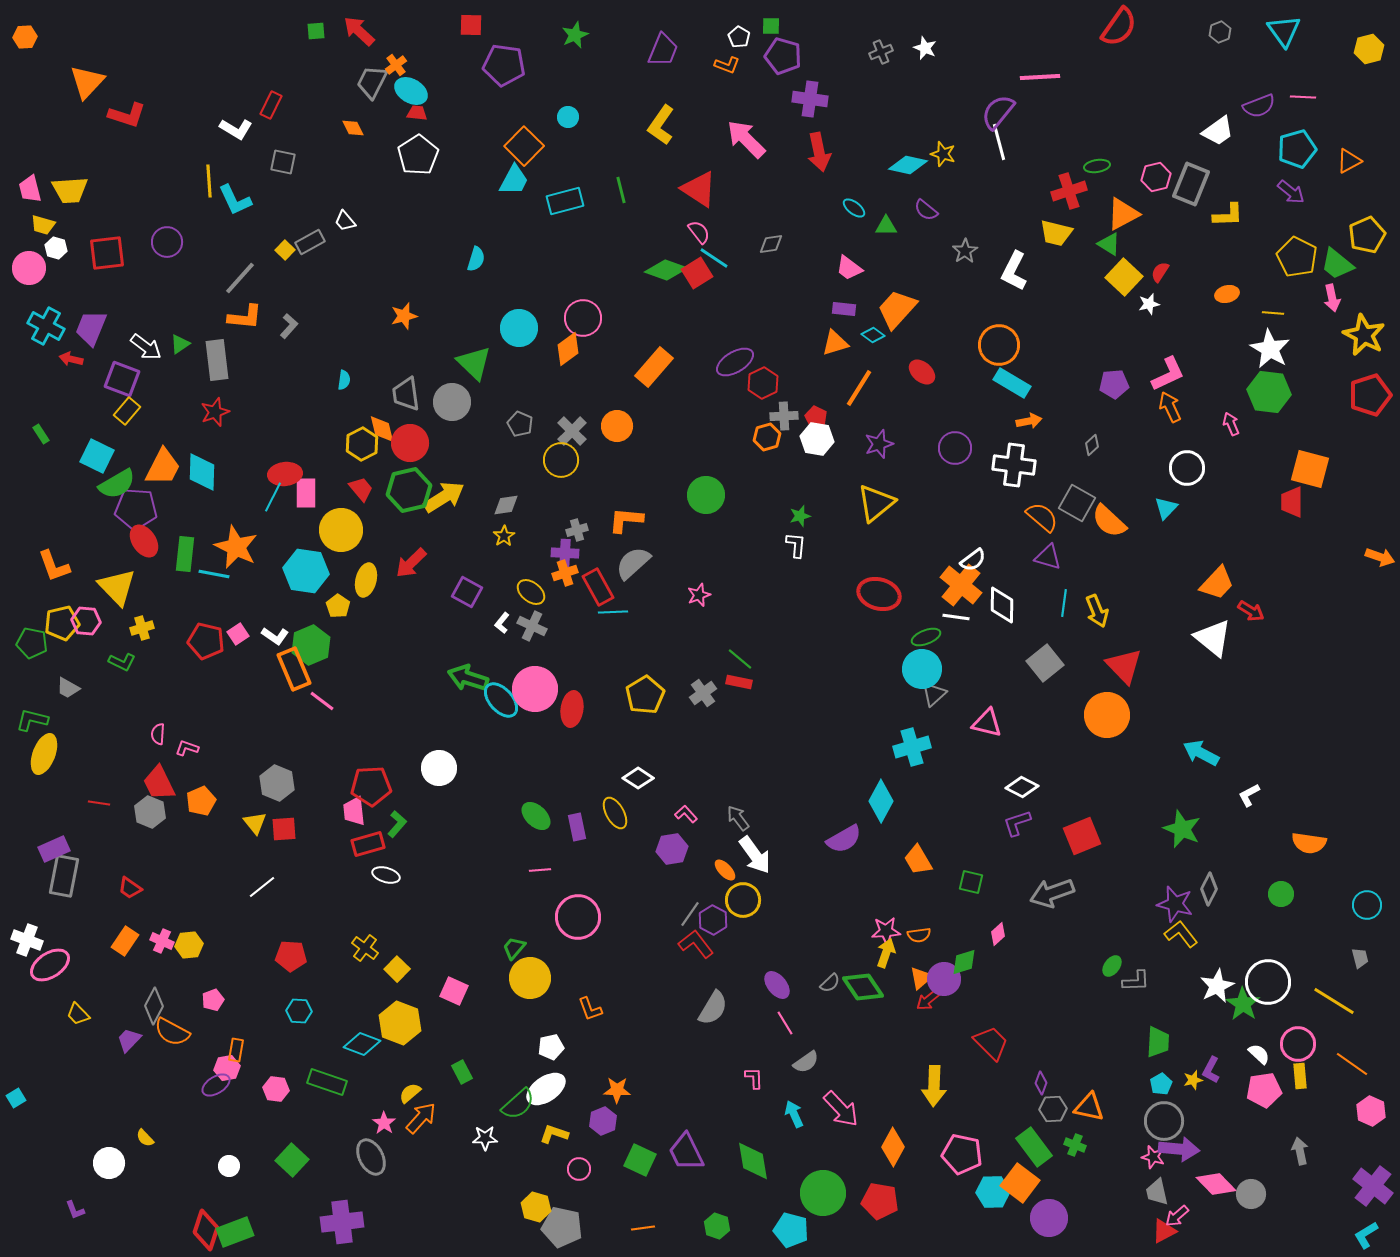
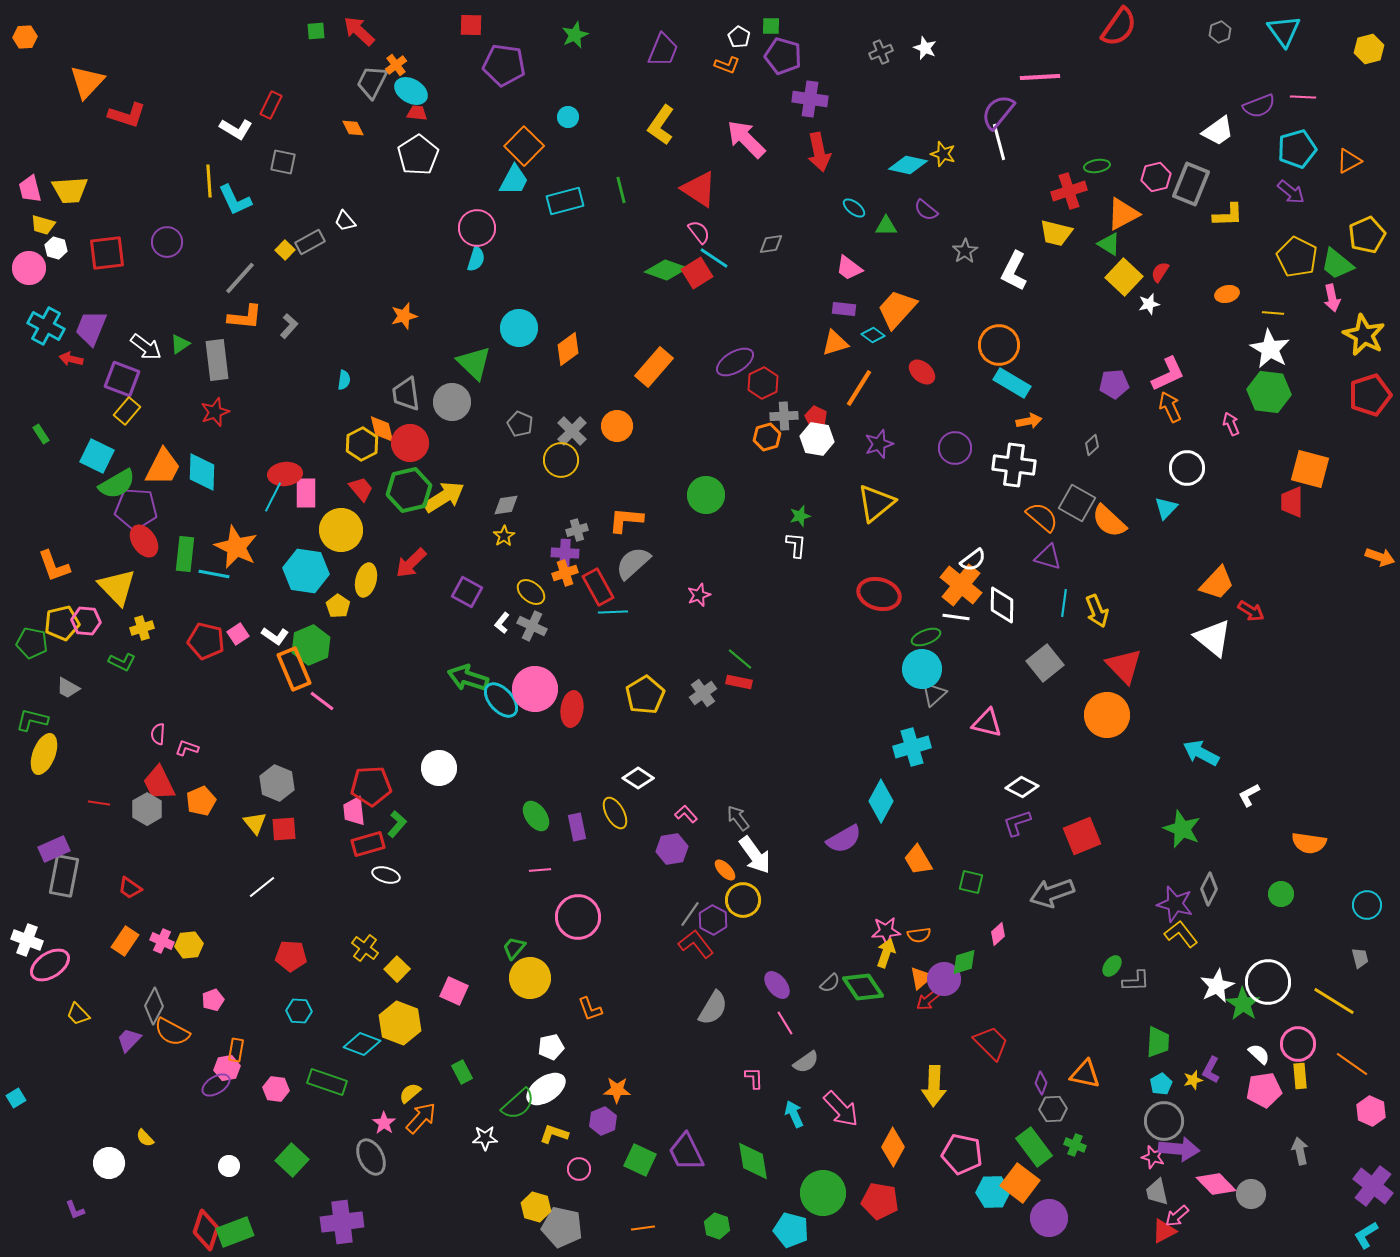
pink circle at (583, 318): moved 106 px left, 90 px up
gray hexagon at (150, 812): moved 3 px left, 3 px up; rotated 8 degrees clockwise
green ellipse at (536, 816): rotated 12 degrees clockwise
orange triangle at (1089, 1107): moved 4 px left, 33 px up
